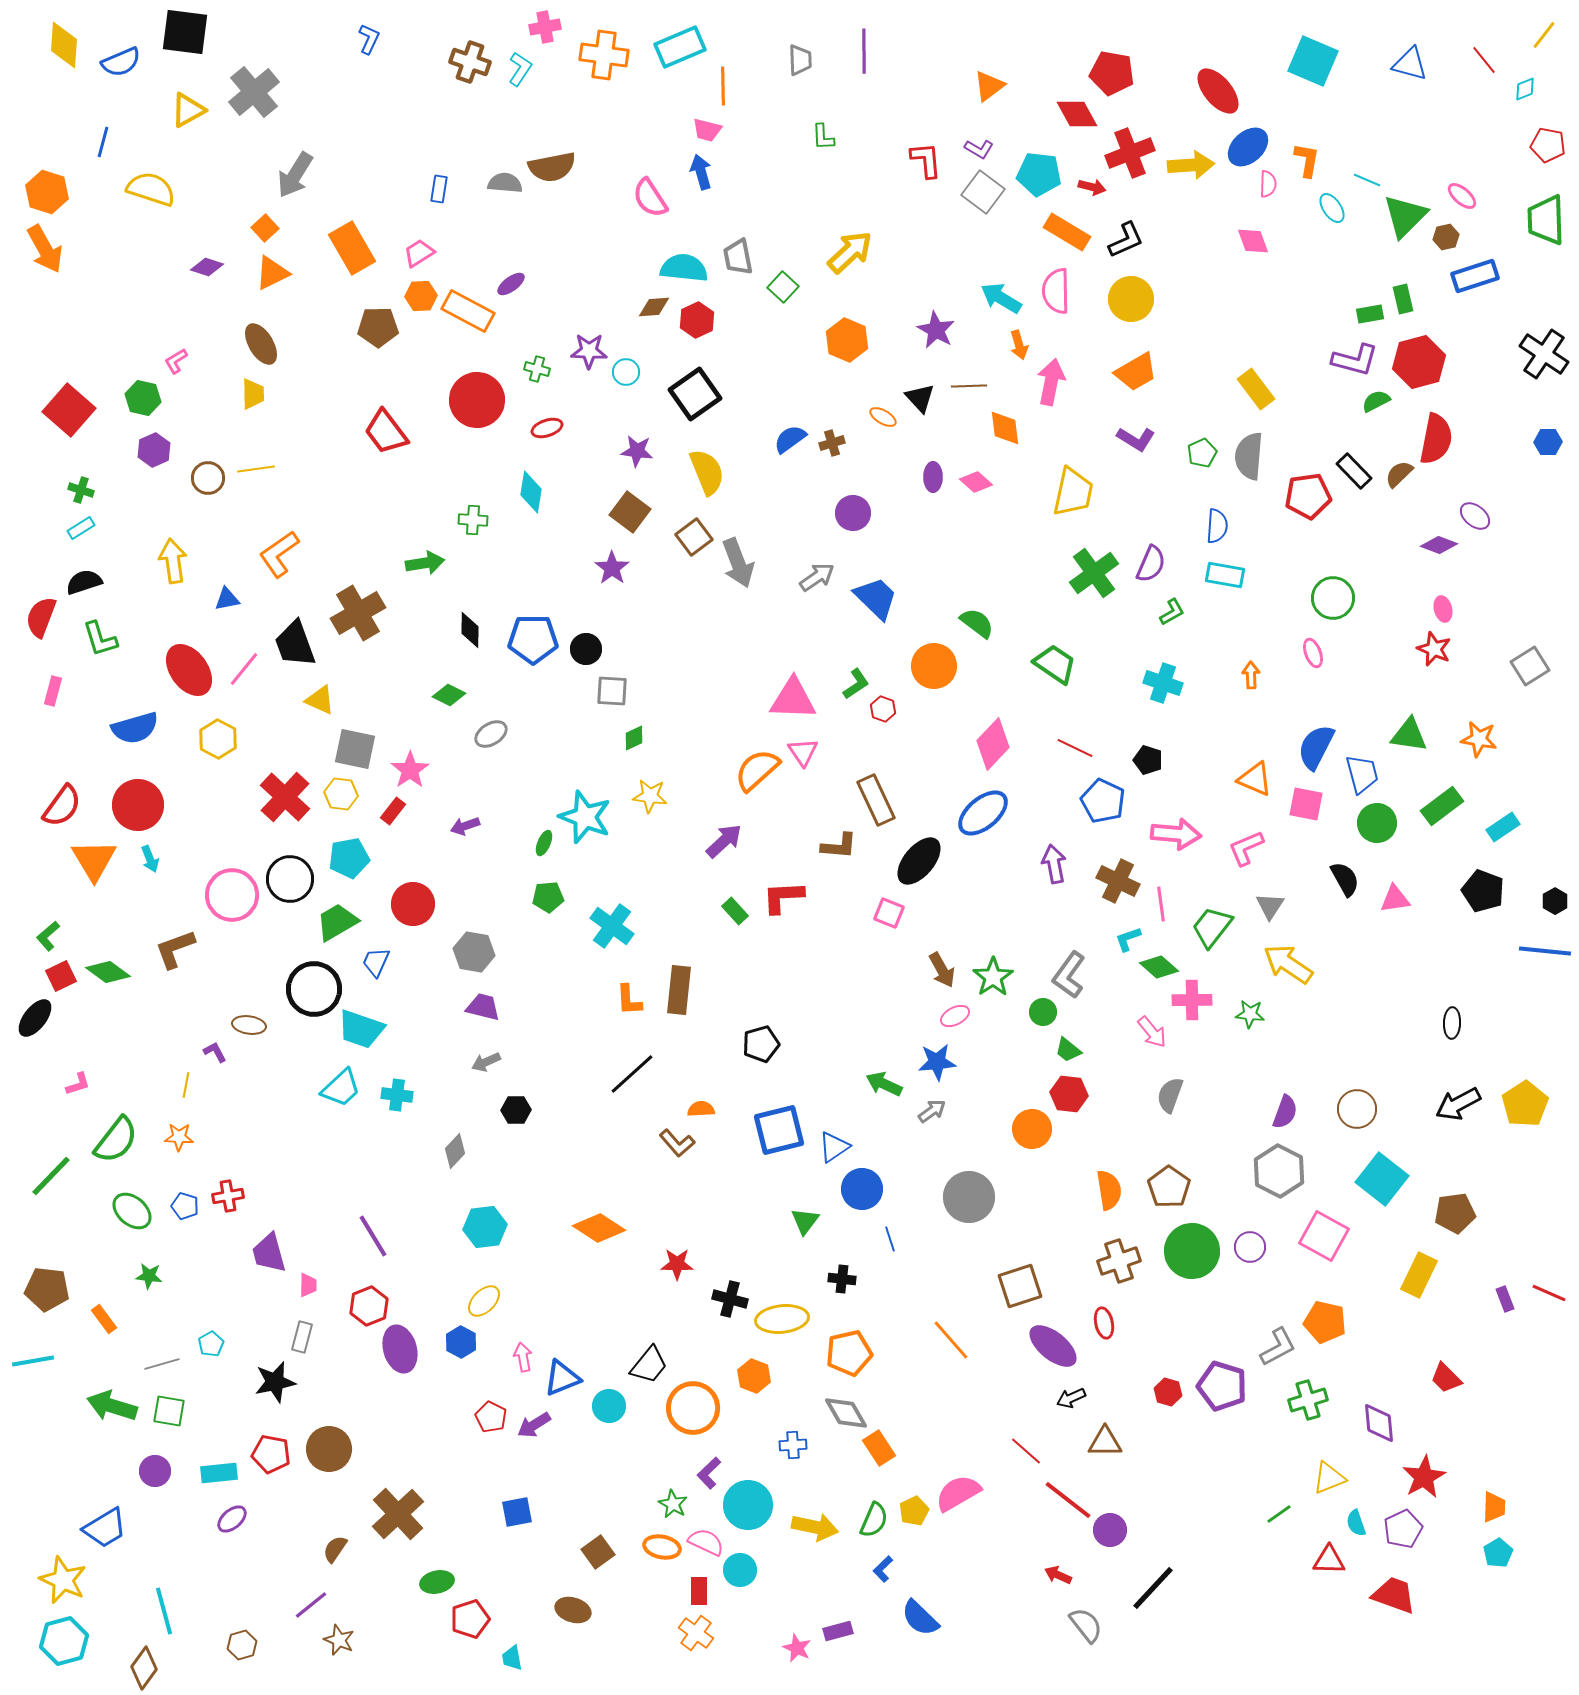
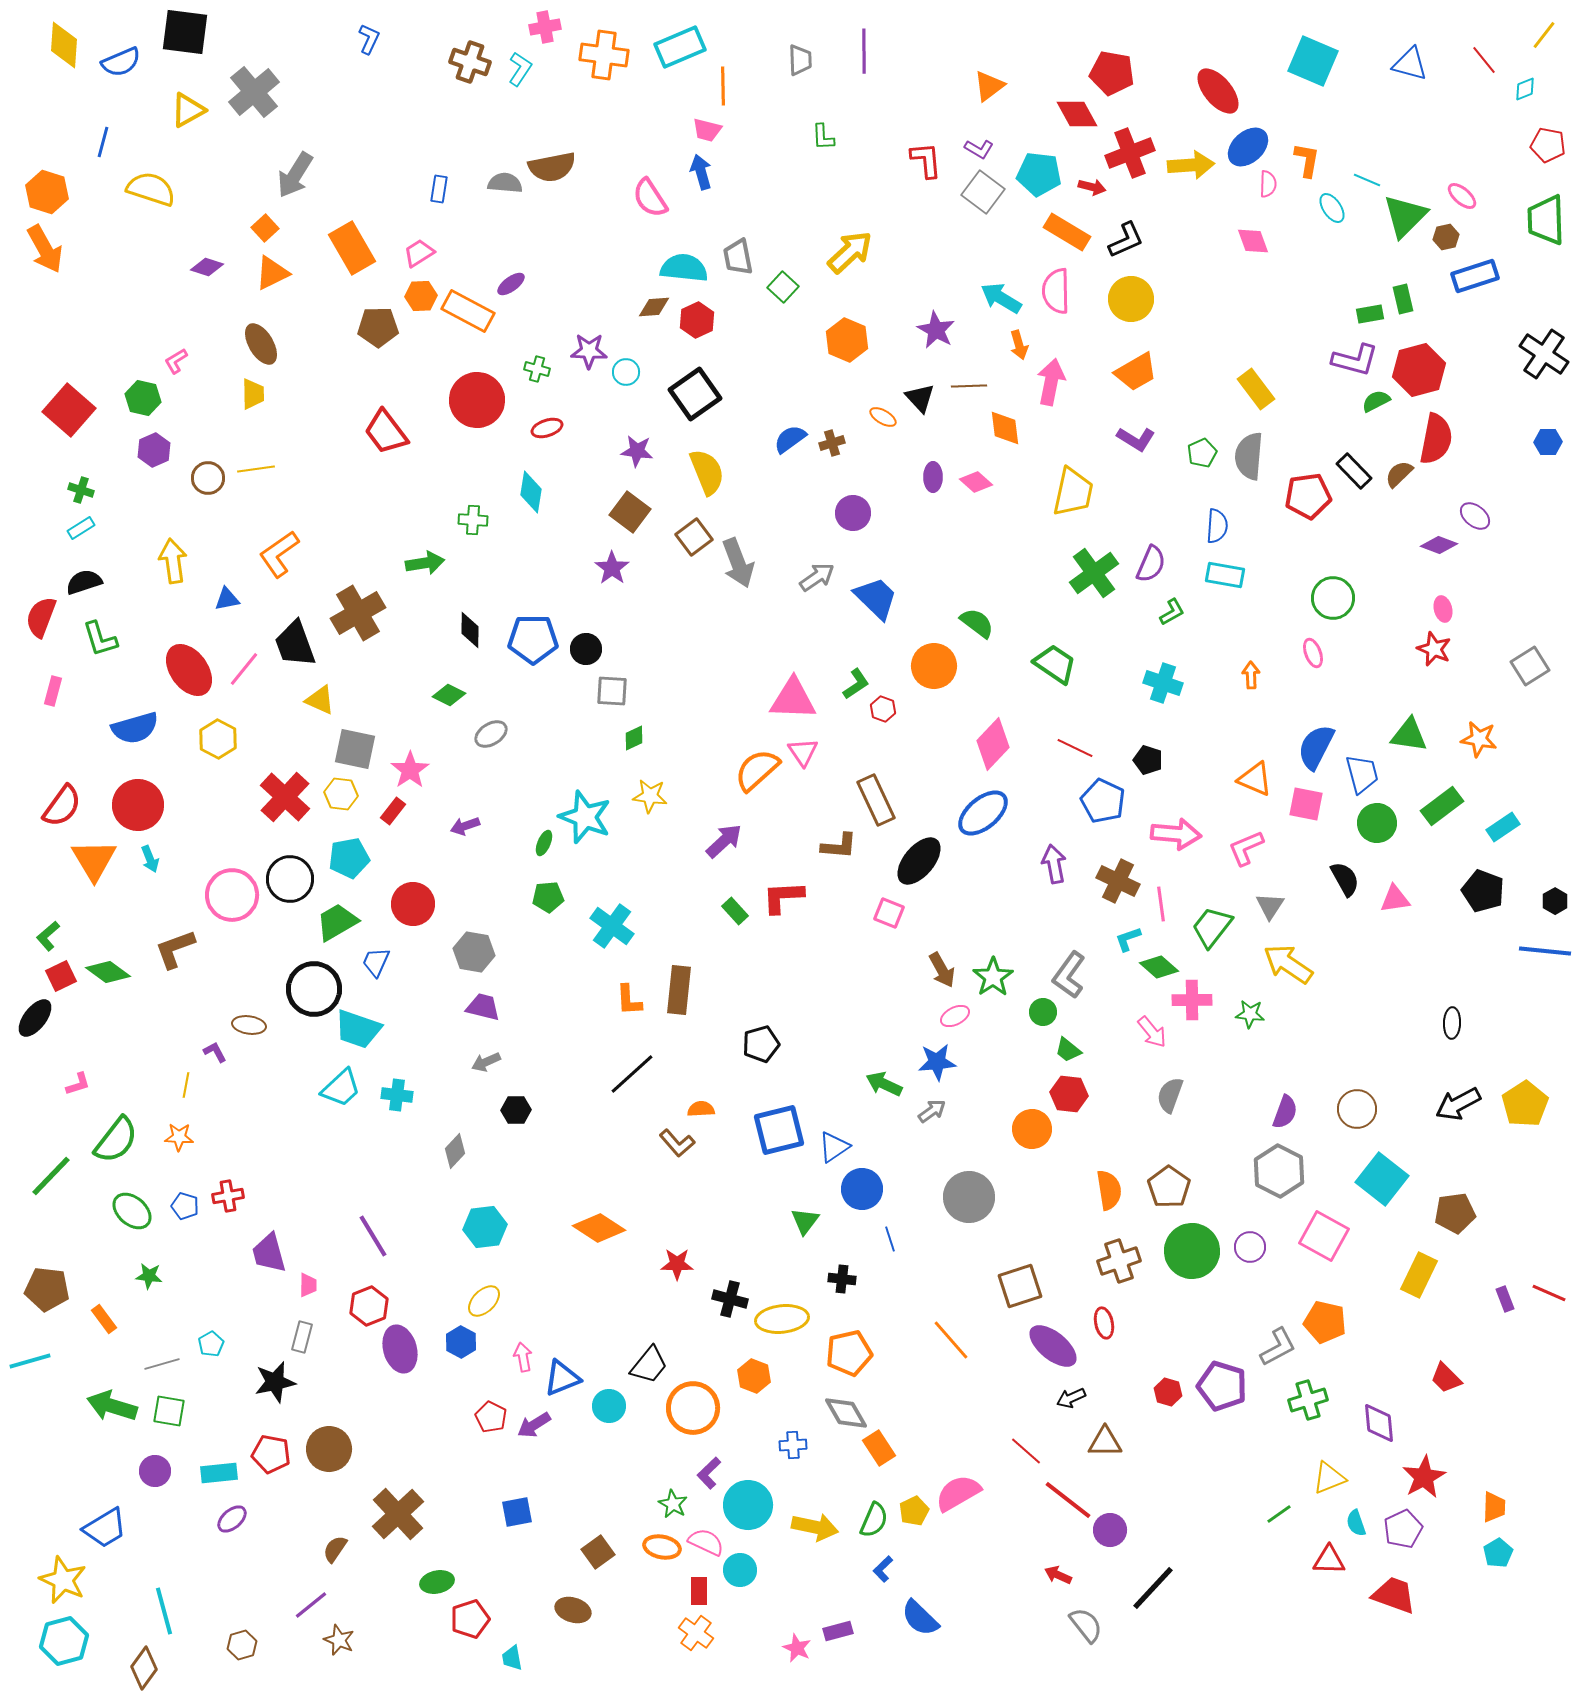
red hexagon at (1419, 362): moved 8 px down
cyan trapezoid at (361, 1029): moved 3 px left
cyan line at (33, 1361): moved 3 px left; rotated 6 degrees counterclockwise
